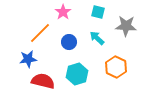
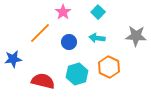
cyan square: rotated 32 degrees clockwise
gray star: moved 10 px right, 10 px down
cyan arrow: rotated 35 degrees counterclockwise
blue star: moved 15 px left
orange hexagon: moved 7 px left
